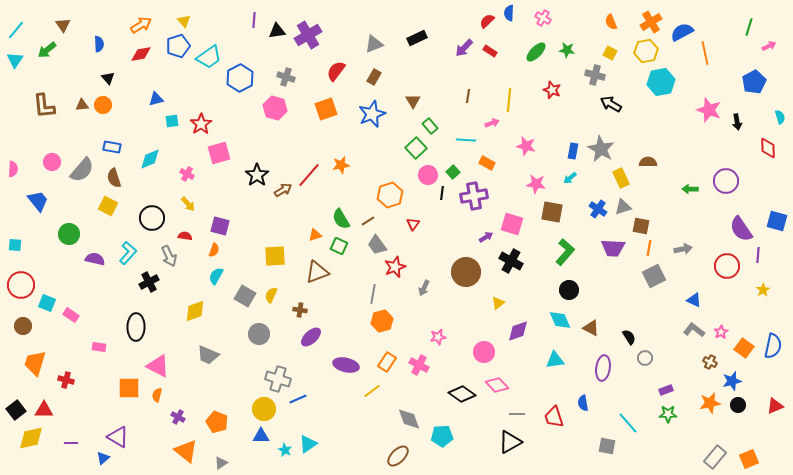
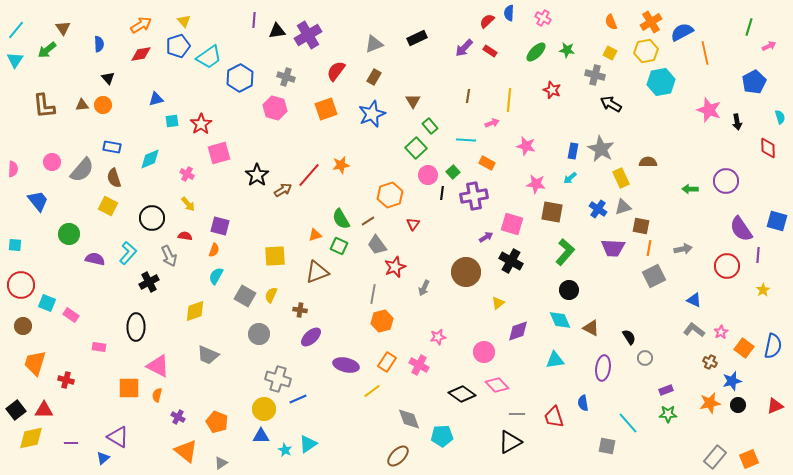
brown triangle at (63, 25): moved 3 px down
